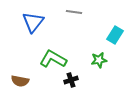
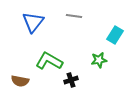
gray line: moved 4 px down
green L-shape: moved 4 px left, 2 px down
